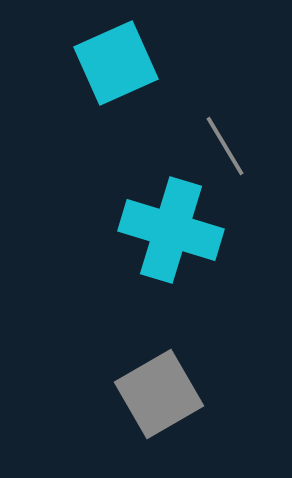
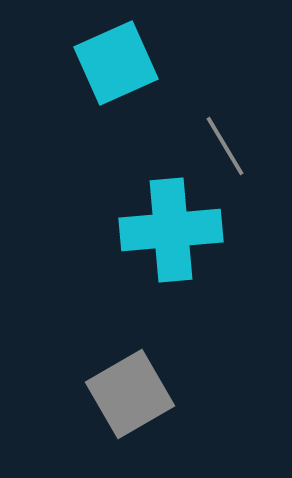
cyan cross: rotated 22 degrees counterclockwise
gray square: moved 29 px left
